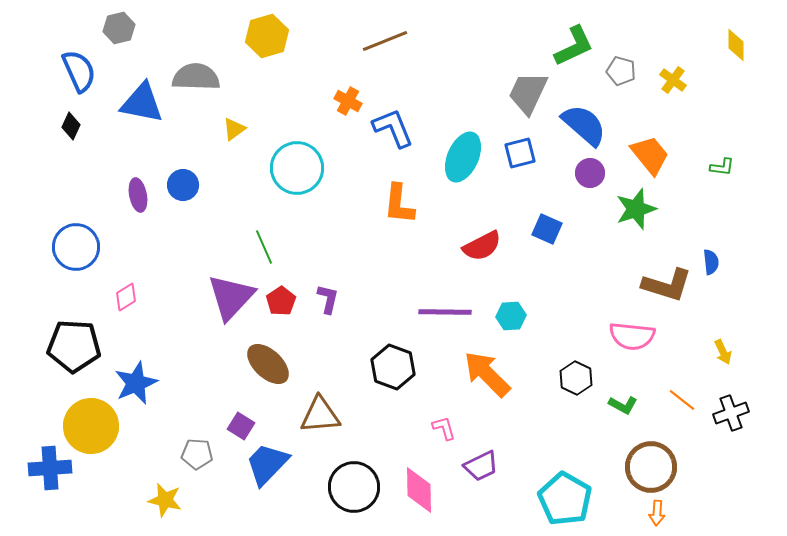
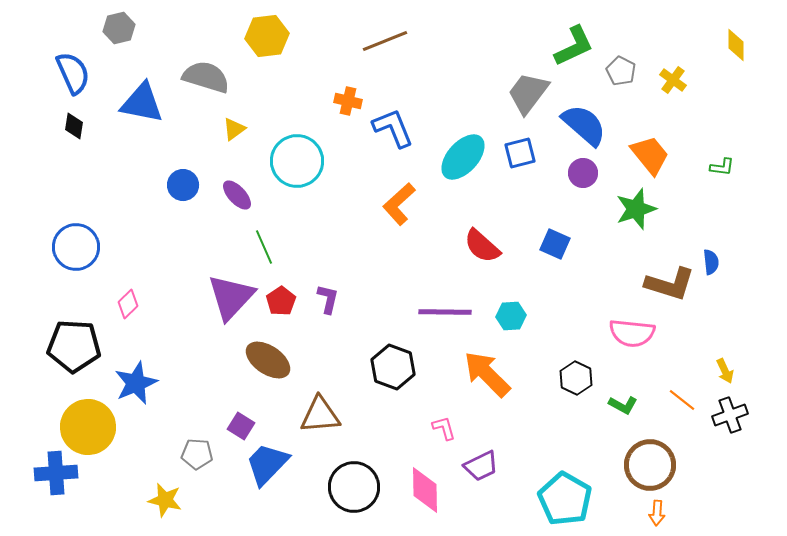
yellow hexagon at (267, 36): rotated 9 degrees clockwise
blue semicircle at (79, 71): moved 6 px left, 2 px down
gray pentagon at (621, 71): rotated 12 degrees clockwise
gray semicircle at (196, 77): moved 10 px right; rotated 15 degrees clockwise
gray trapezoid at (528, 93): rotated 12 degrees clockwise
orange cross at (348, 101): rotated 16 degrees counterclockwise
black diamond at (71, 126): moved 3 px right; rotated 16 degrees counterclockwise
cyan ellipse at (463, 157): rotated 18 degrees clockwise
cyan circle at (297, 168): moved 7 px up
purple circle at (590, 173): moved 7 px left
purple ellipse at (138, 195): moved 99 px right; rotated 32 degrees counterclockwise
orange L-shape at (399, 204): rotated 42 degrees clockwise
blue square at (547, 229): moved 8 px right, 15 px down
red semicircle at (482, 246): rotated 69 degrees clockwise
brown L-shape at (667, 285): moved 3 px right, 1 px up
pink diamond at (126, 297): moved 2 px right, 7 px down; rotated 12 degrees counterclockwise
pink semicircle at (632, 336): moved 3 px up
yellow arrow at (723, 352): moved 2 px right, 19 px down
brown ellipse at (268, 364): moved 4 px up; rotated 9 degrees counterclockwise
black cross at (731, 413): moved 1 px left, 2 px down
yellow circle at (91, 426): moved 3 px left, 1 px down
brown circle at (651, 467): moved 1 px left, 2 px up
blue cross at (50, 468): moved 6 px right, 5 px down
pink diamond at (419, 490): moved 6 px right
